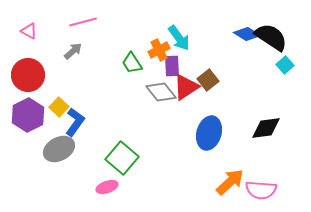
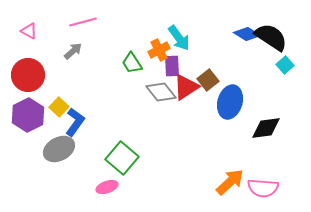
blue ellipse: moved 21 px right, 31 px up
pink semicircle: moved 2 px right, 2 px up
